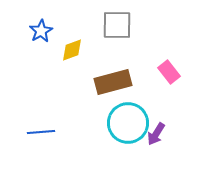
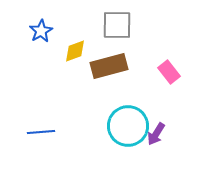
yellow diamond: moved 3 px right, 1 px down
brown rectangle: moved 4 px left, 16 px up
cyan circle: moved 3 px down
